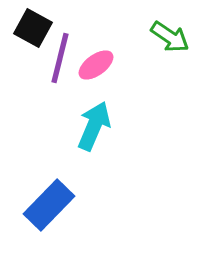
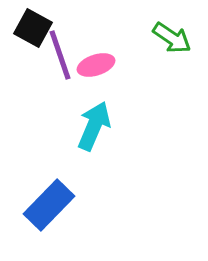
green arrow: moved 2 px right, 1 px down
purple line: moved 3 px up; rotated 33 degrees counterclockwise
pink ellipse: rotated 18 degrees clockwise
